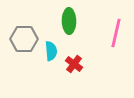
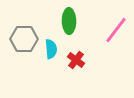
pink line: moved 3 px up; rotated 24 degrees clockwise
cyan semicircle: moved 2 px up
red cross: moved 2 px right, 4 px up
